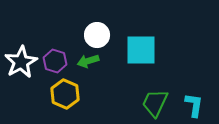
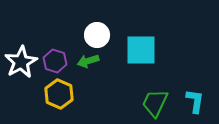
yellow hexagon: moved 6 px left
cyan L-shape: moved 1 px right, 4 px up
